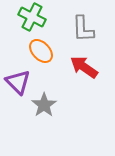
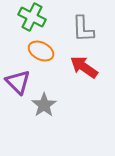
orange ellipse: rotated 20 degrees counterclockwise
